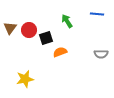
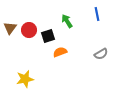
blue line: rotated 72 degrees clockwise
black square: moved 2 px right, 2 px up
gray semicircle: rotated 32 degrees counterclockwise
